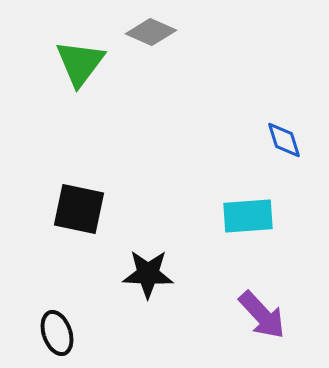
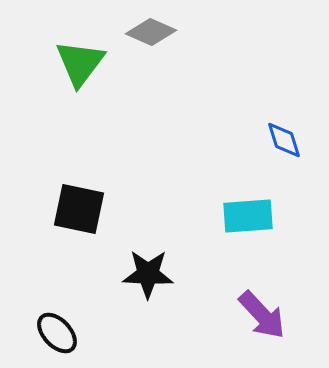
black ellipse: rotated 24 degrees counterclockwise
